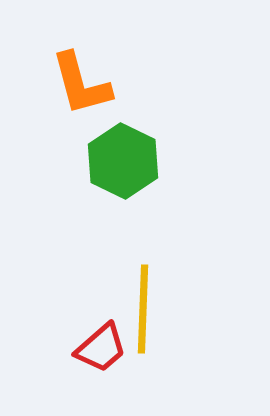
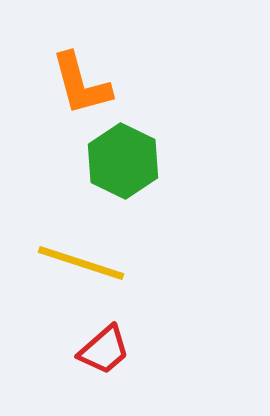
yellow line: moved 62 px left, 46 px up; rotated 74 degrees counterclockwise
red trapezoid: moved 3 px right, 2 px down
